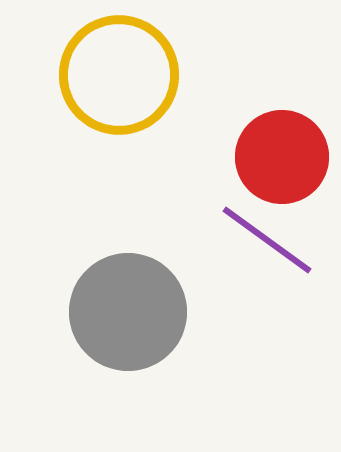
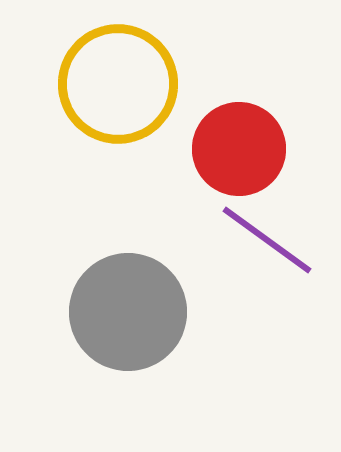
yellow circle: moved 1 px left, 9 px down
red circle: moved 43 px left, 8 px up
